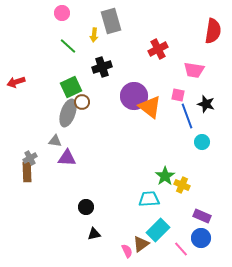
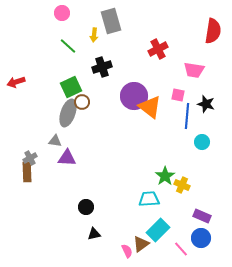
blue line: rotated 25 degrees clockwise
